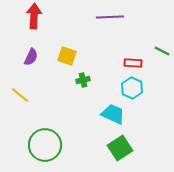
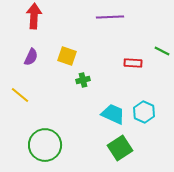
cyan hexagon: moved 12 px right, 24 px down
